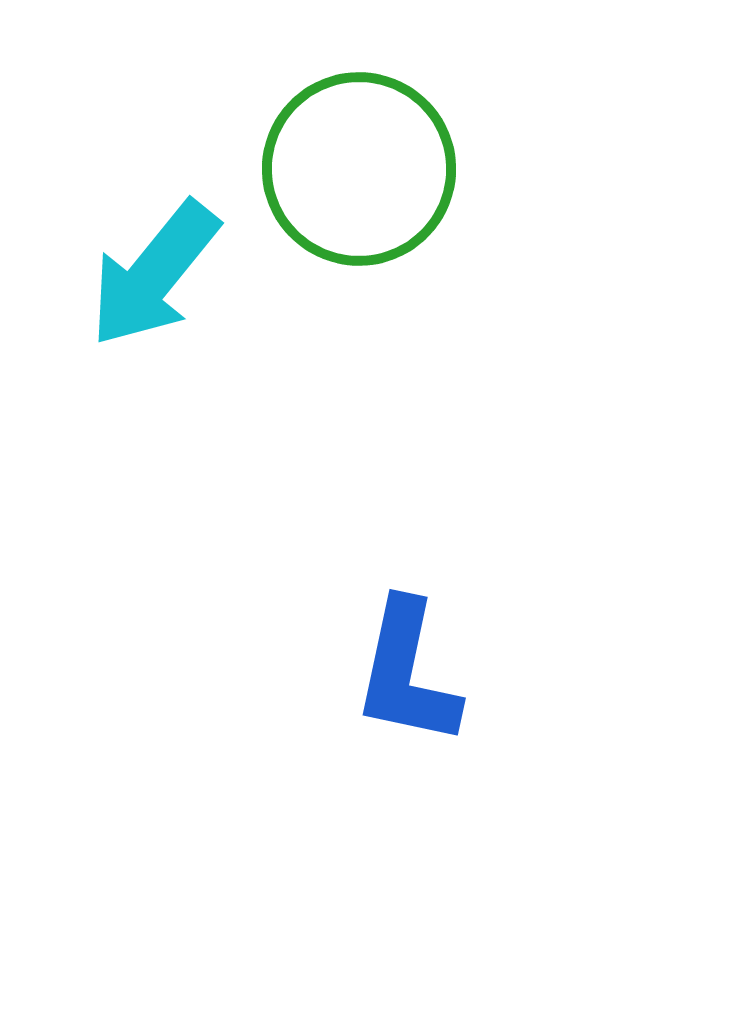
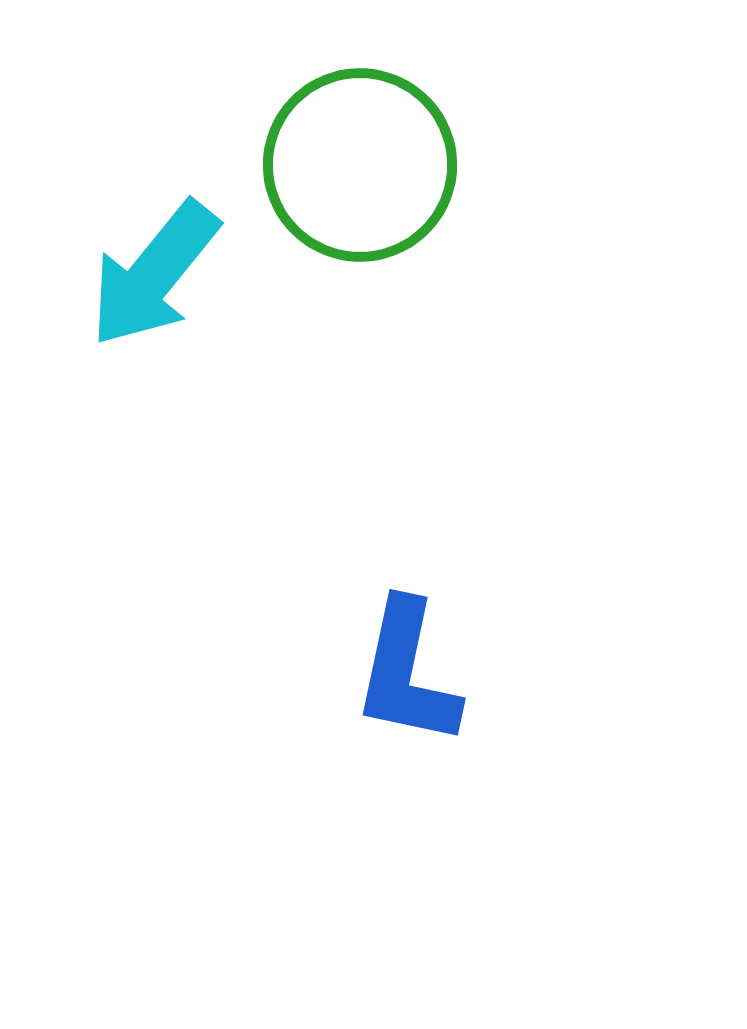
green circle: moved 1 px right, 4 px up
